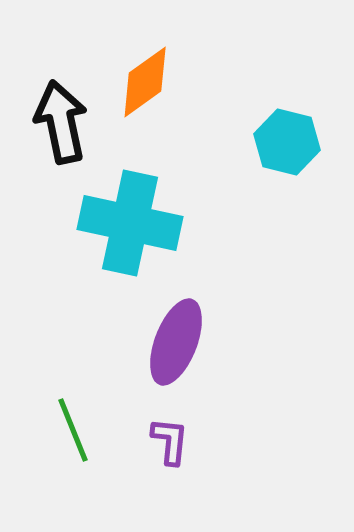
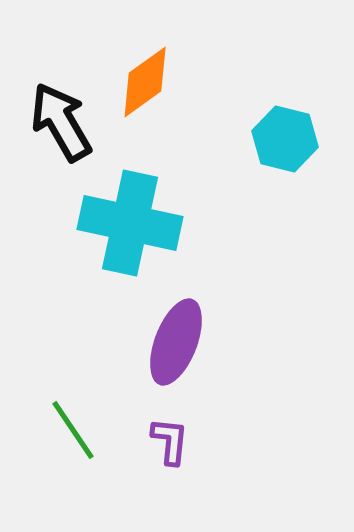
black arrow: rotated 18 degrees counterclockwise
cyan hexagon: moved 2 px left, 3 px up
green line: rotated 12 degrees counterclockwise
